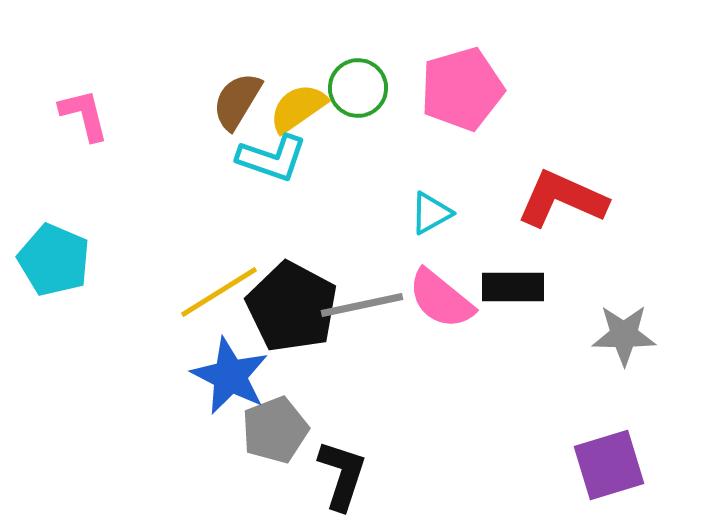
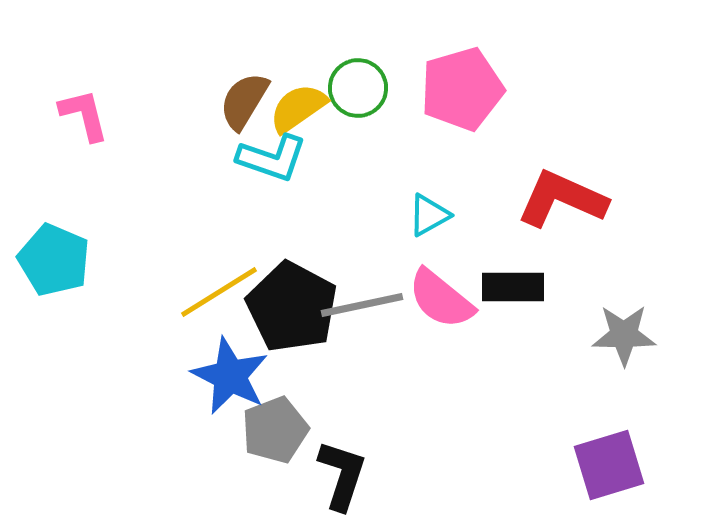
brown semicircle: moved 7 px right
cyan triangle: moved 2 px left, 2 px down
